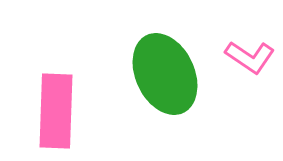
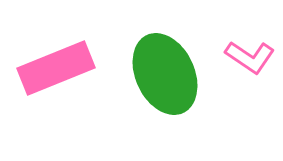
pink rectangle: moved 43 px up; rotated 66 degrees clockwise
